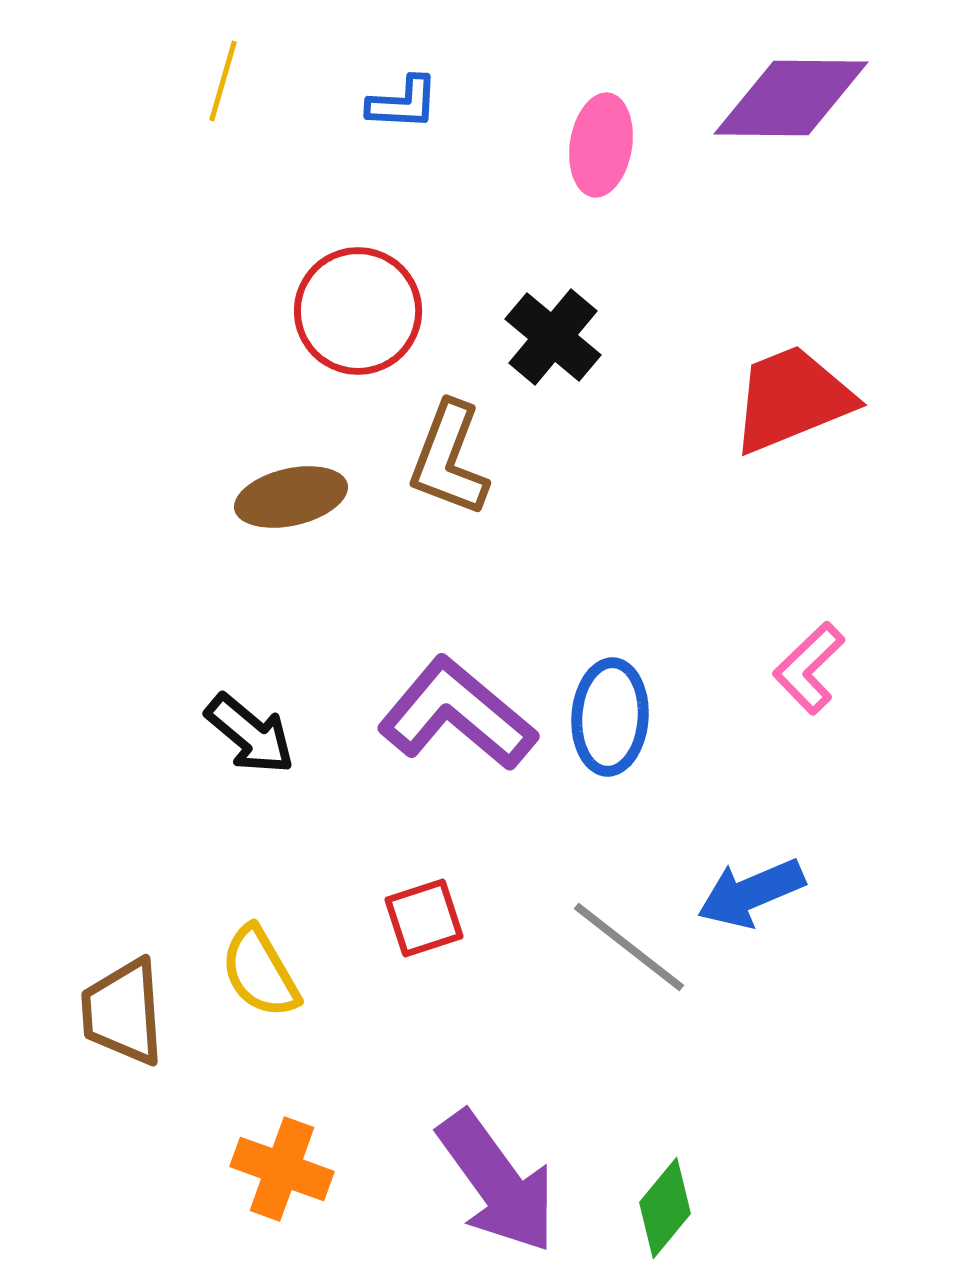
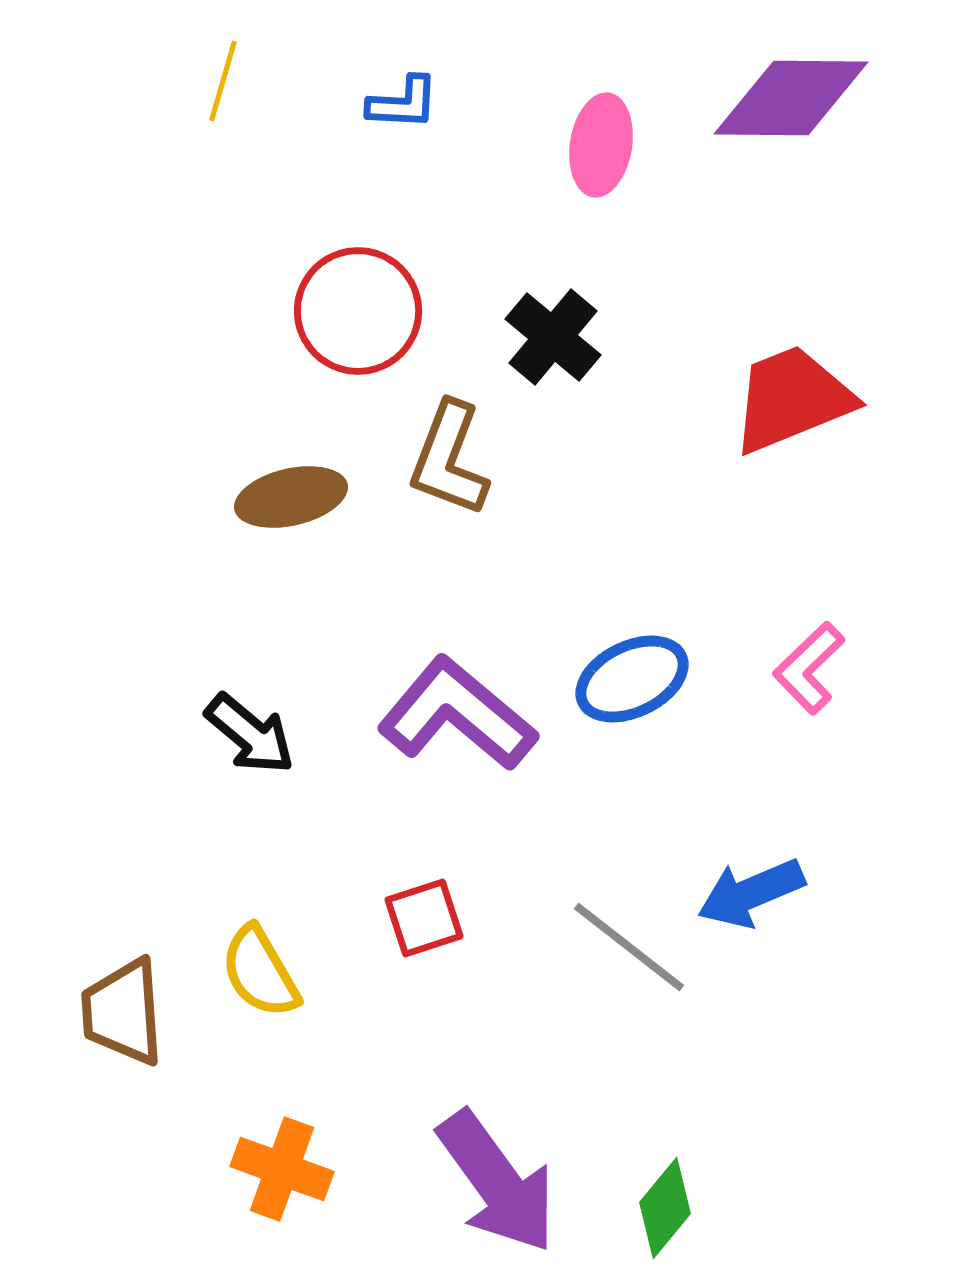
blue ellipse: moved 22 px right, 38 px up; rotated 60 degrees clockwise
